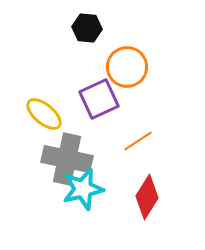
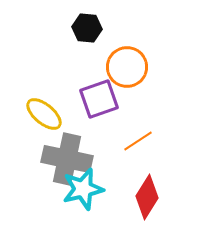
purple square: rotated 6 degrees clockwise
